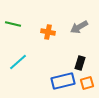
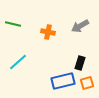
gray arrow: moved 1 px right, 1 px up
